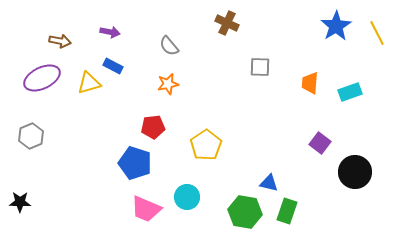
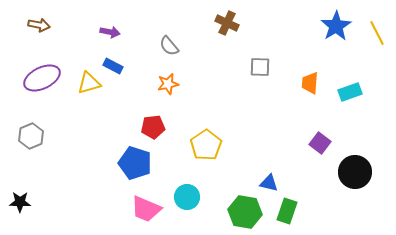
brown arrow: moved 21 px left, 16 px up
